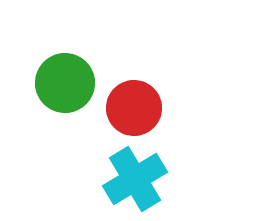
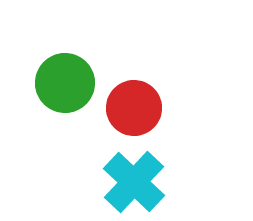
cyan cross: moved 1 px left, 3 px down; rotated 16 degrees counterclockwise
